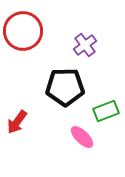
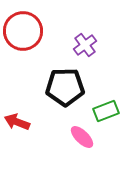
red arrow: rotated 75 degrees clockwise
